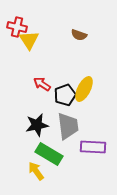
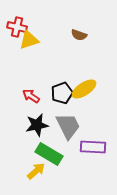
yellow triangle: rotated 45 degrees clockwise
red arrow: moved 11 px left, 12 px down
yellow ellipse: rotated 30 degrees clockwise
black pentagon: moved 3 px left, 2 px up
gray trapezoid: rotated 20 degrees counterclockwise
yellow arrow: rotated 84 degrees clockwise
